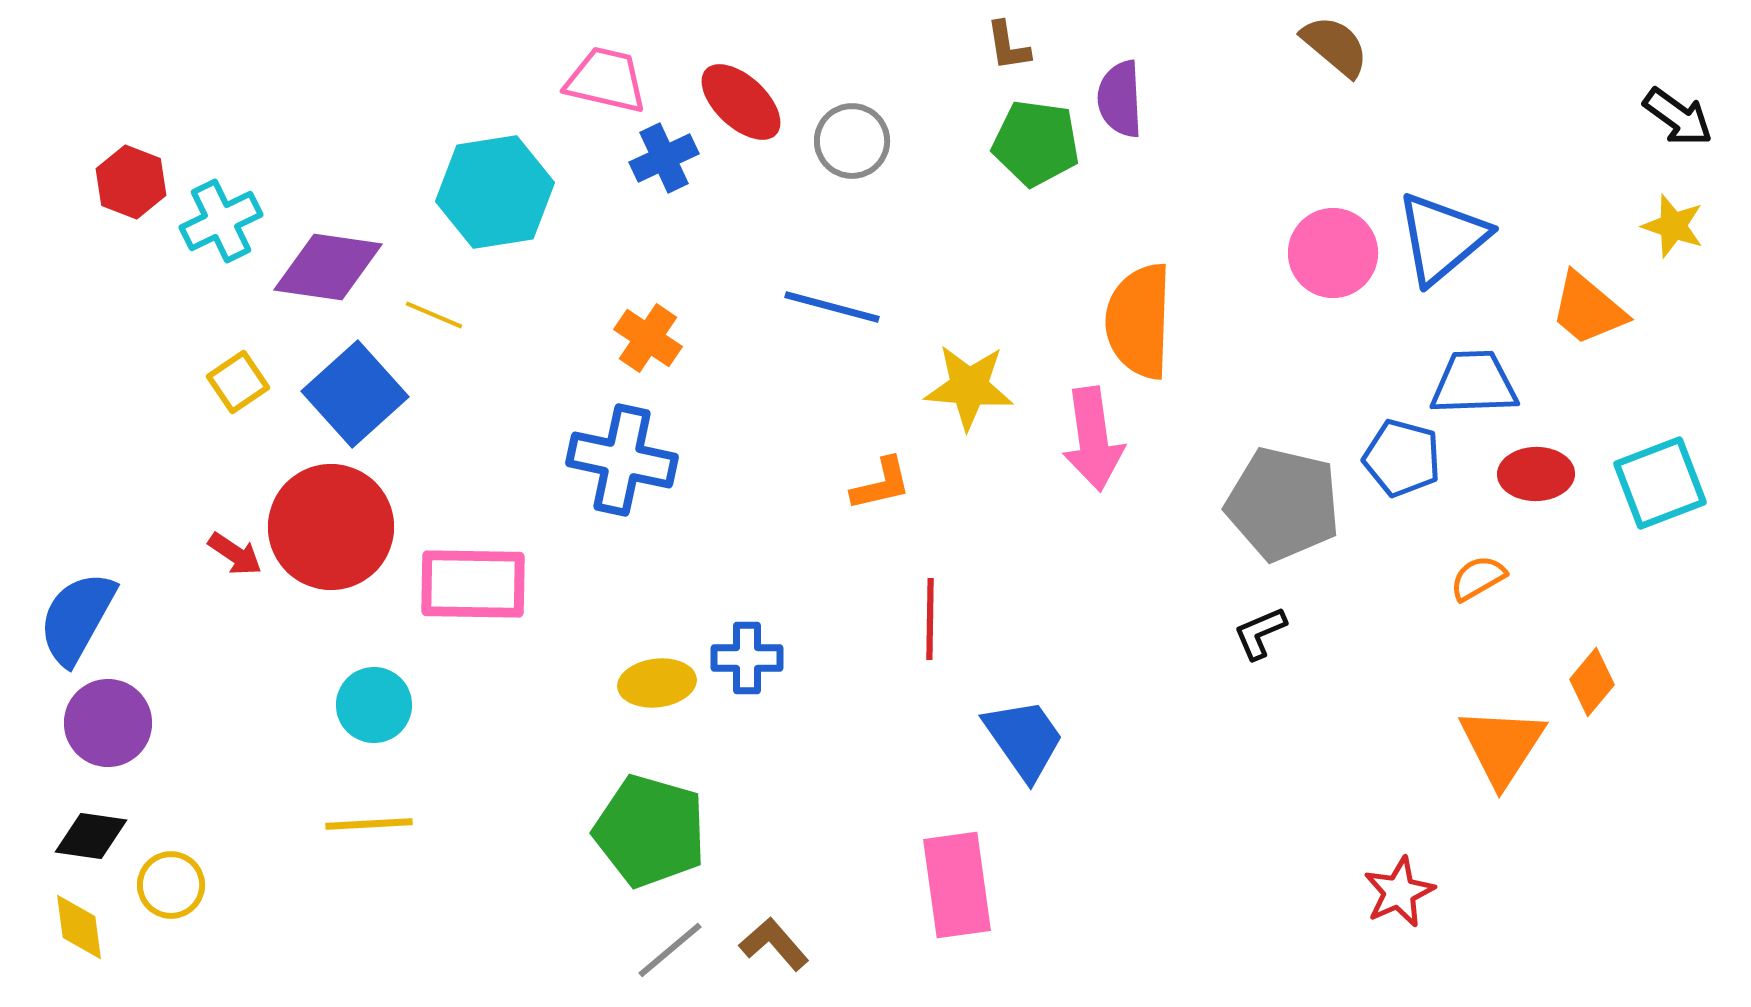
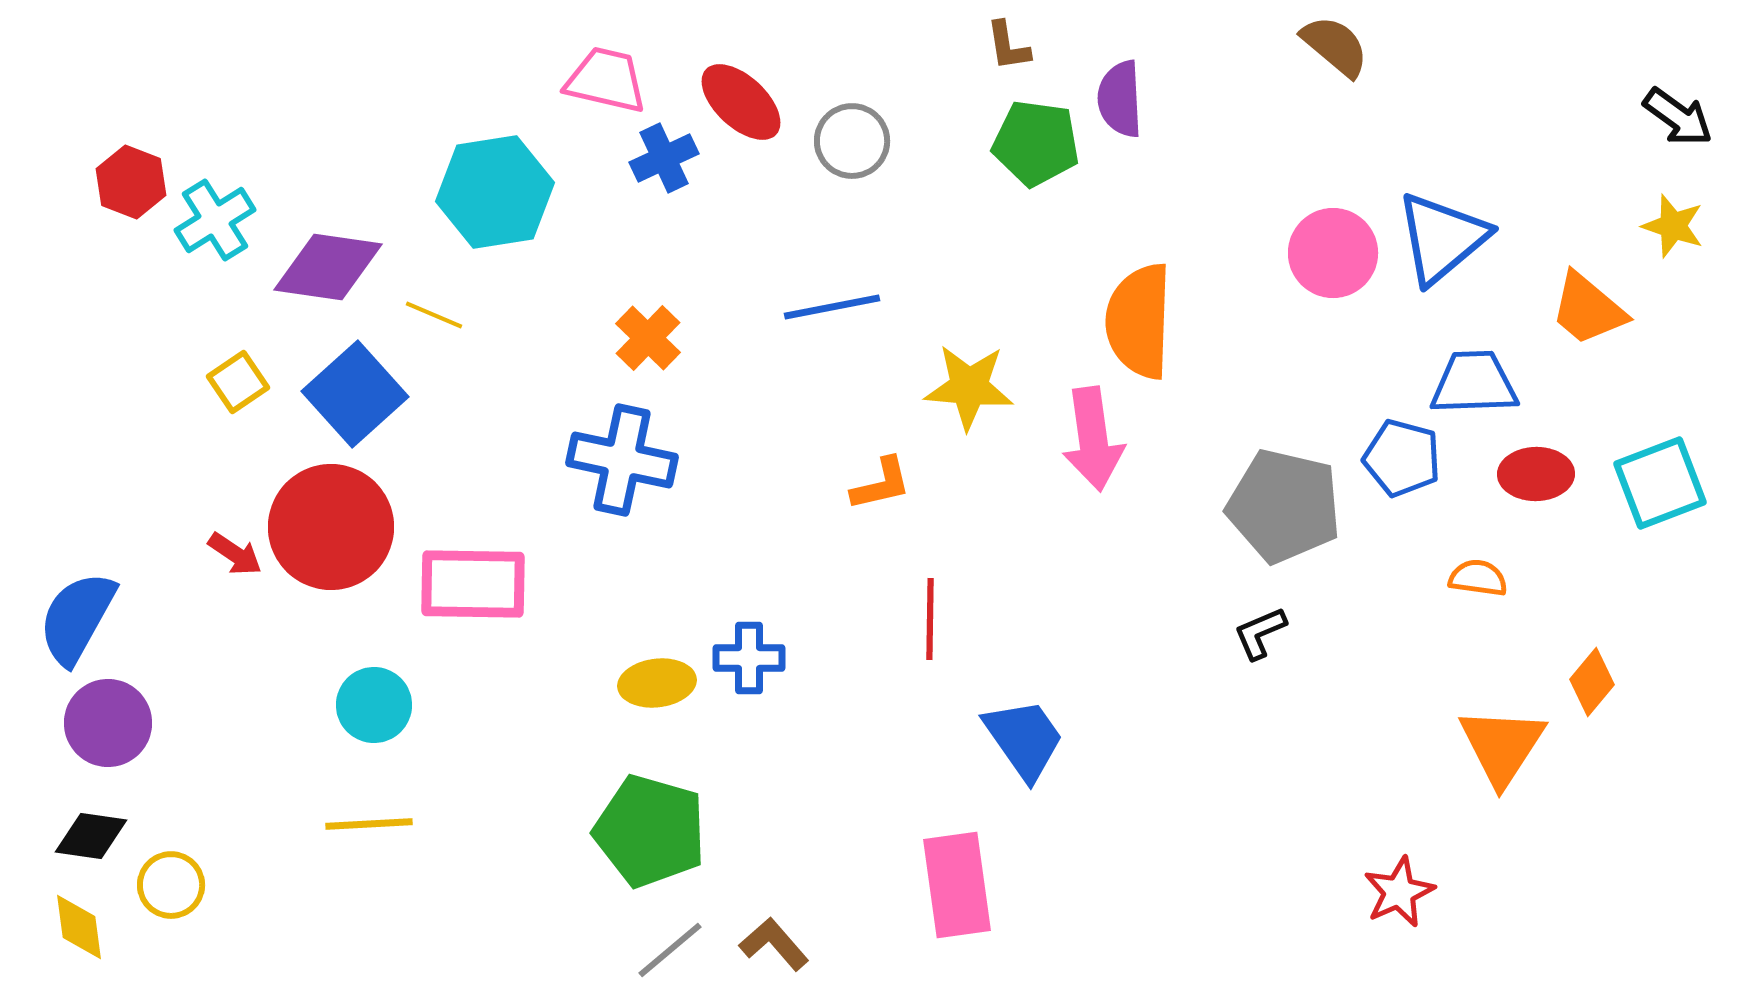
cyan cross at (221, 221): moved 6 px left, 1 px up; rotated 6 degrees counterclockwise
blue line at (832, 307): rotated 26 degrees counterclockwise
orange cross at (648, 338): rotated 10 degrees clockwise
gray pentagon at (1283, 504): moved 1 px right, 2 px down
orange semicircle at (1478, 578): rotated 38 degrees clockwise
blue cross at (747, 658): moved 2 px right
